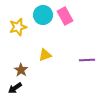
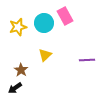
cyan circle: moved 1 px right, 8 px down
yellow triangle: rotated 24 degrees counterclockwise
